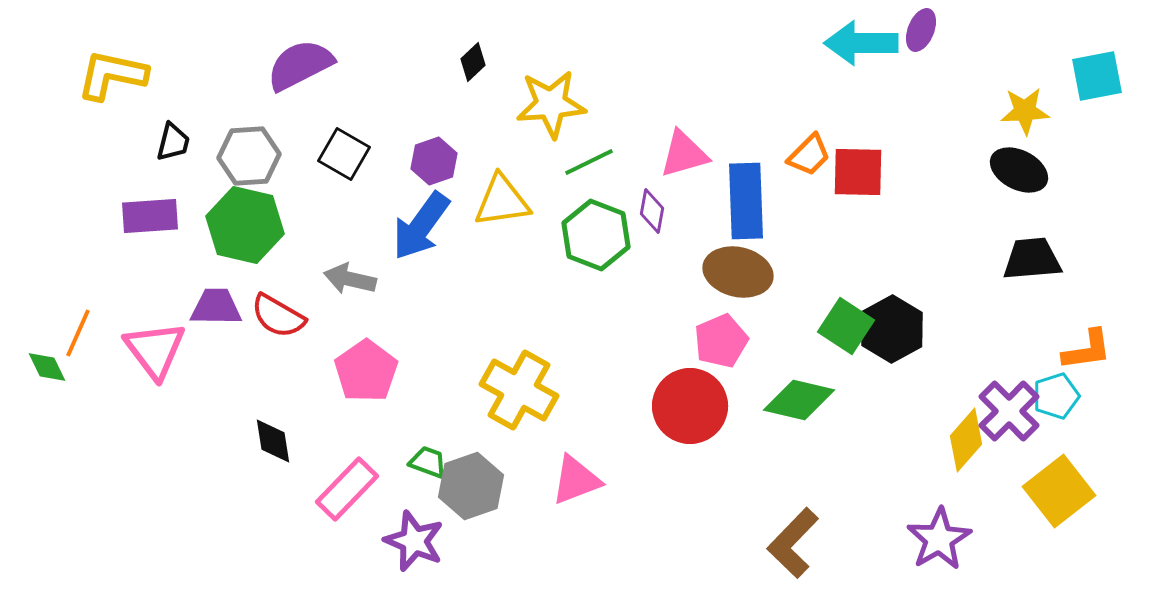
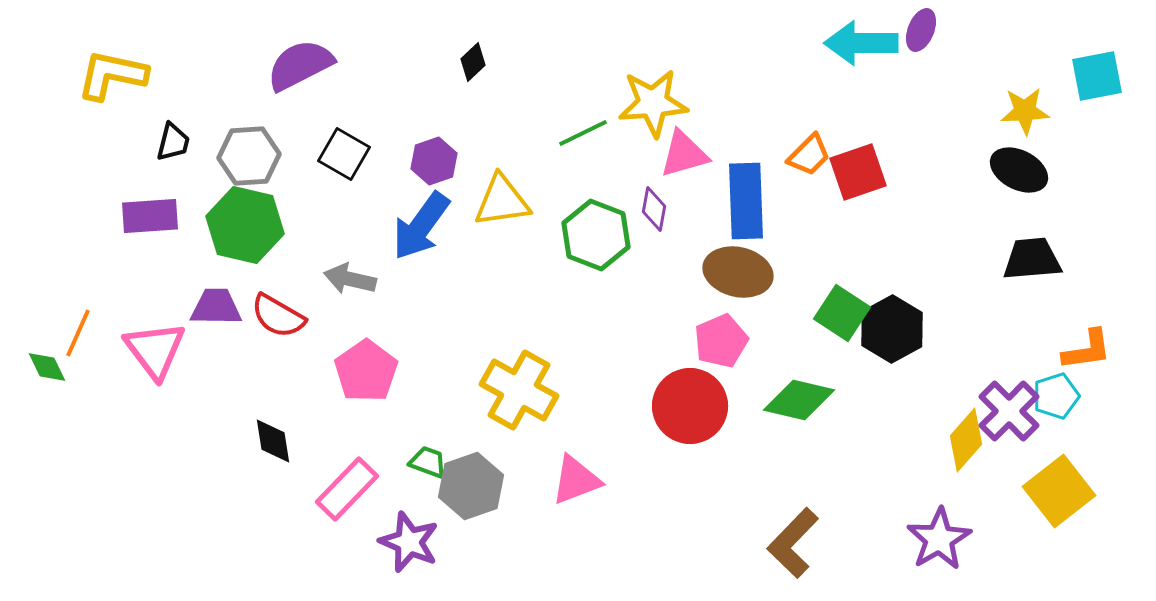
yellow star at (551, 104): moved 102 px right, 1 px up
green line at (589, 162): moved 6 px left, 29 px up
red square at (858, 172): rotated 20 degrees counterclockwise
purple diamond at (652, 211): moved 2 px right, 2 px up
green square at (846, 326): moved 4 px left, 13 px up
purple star at (414, 541): moved 5 px left, 1 px down
